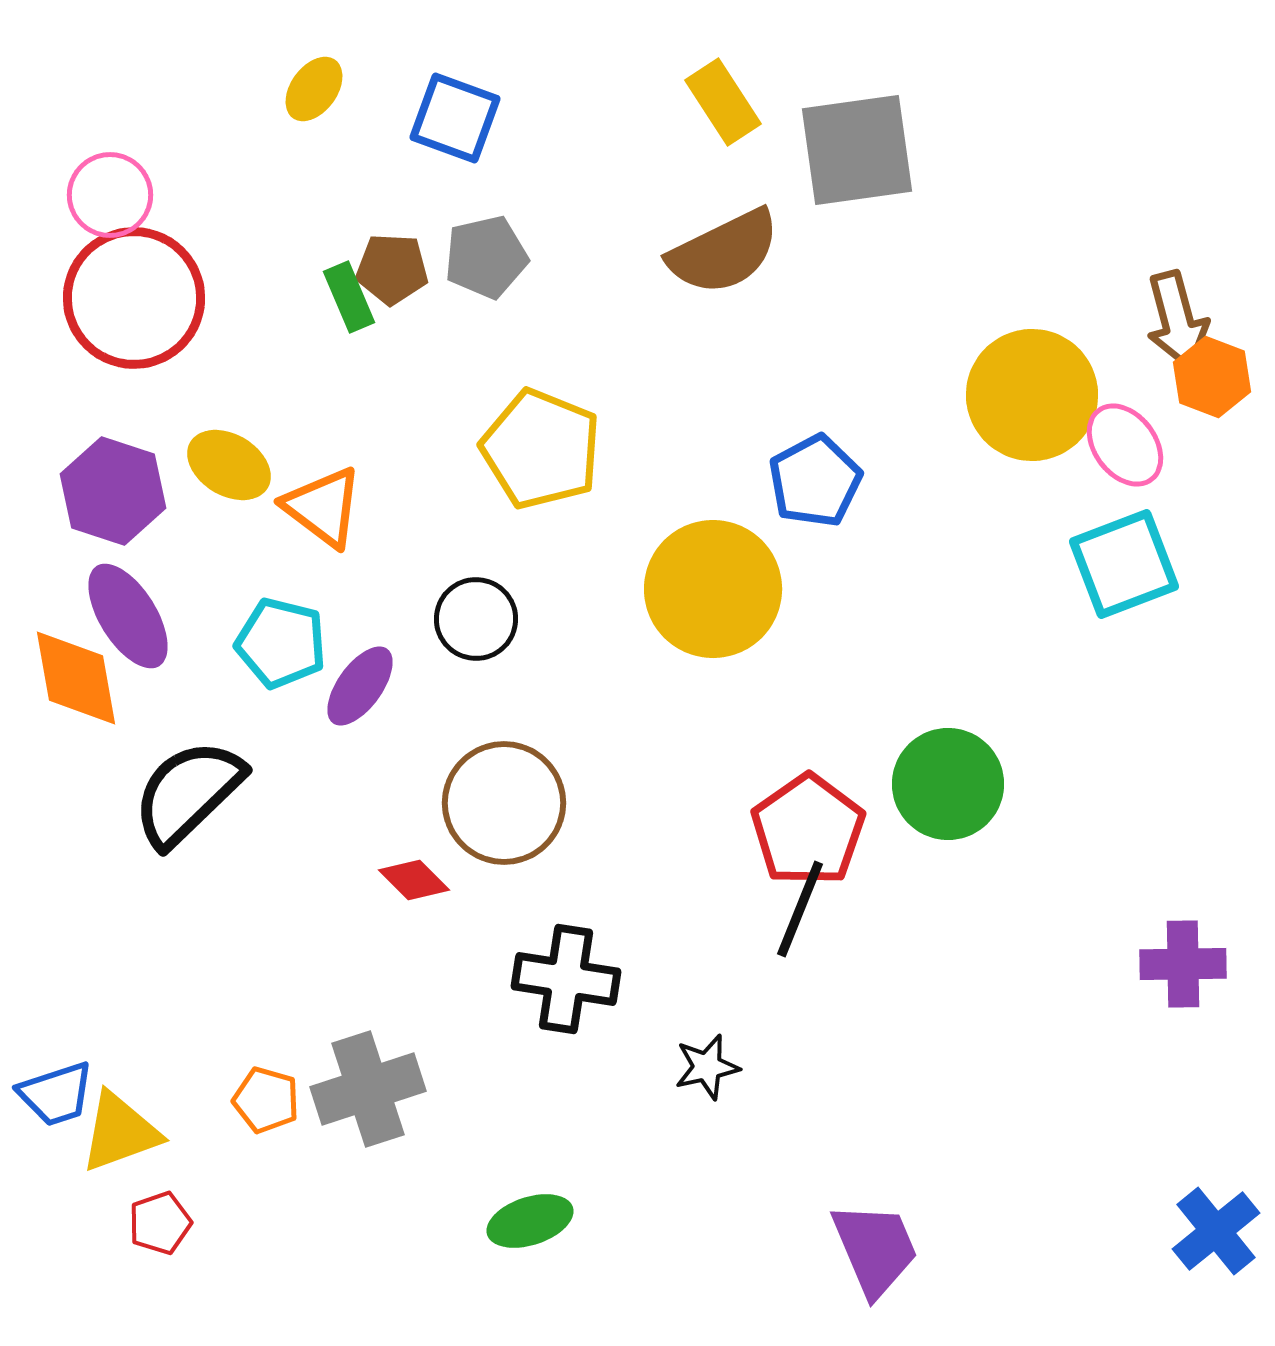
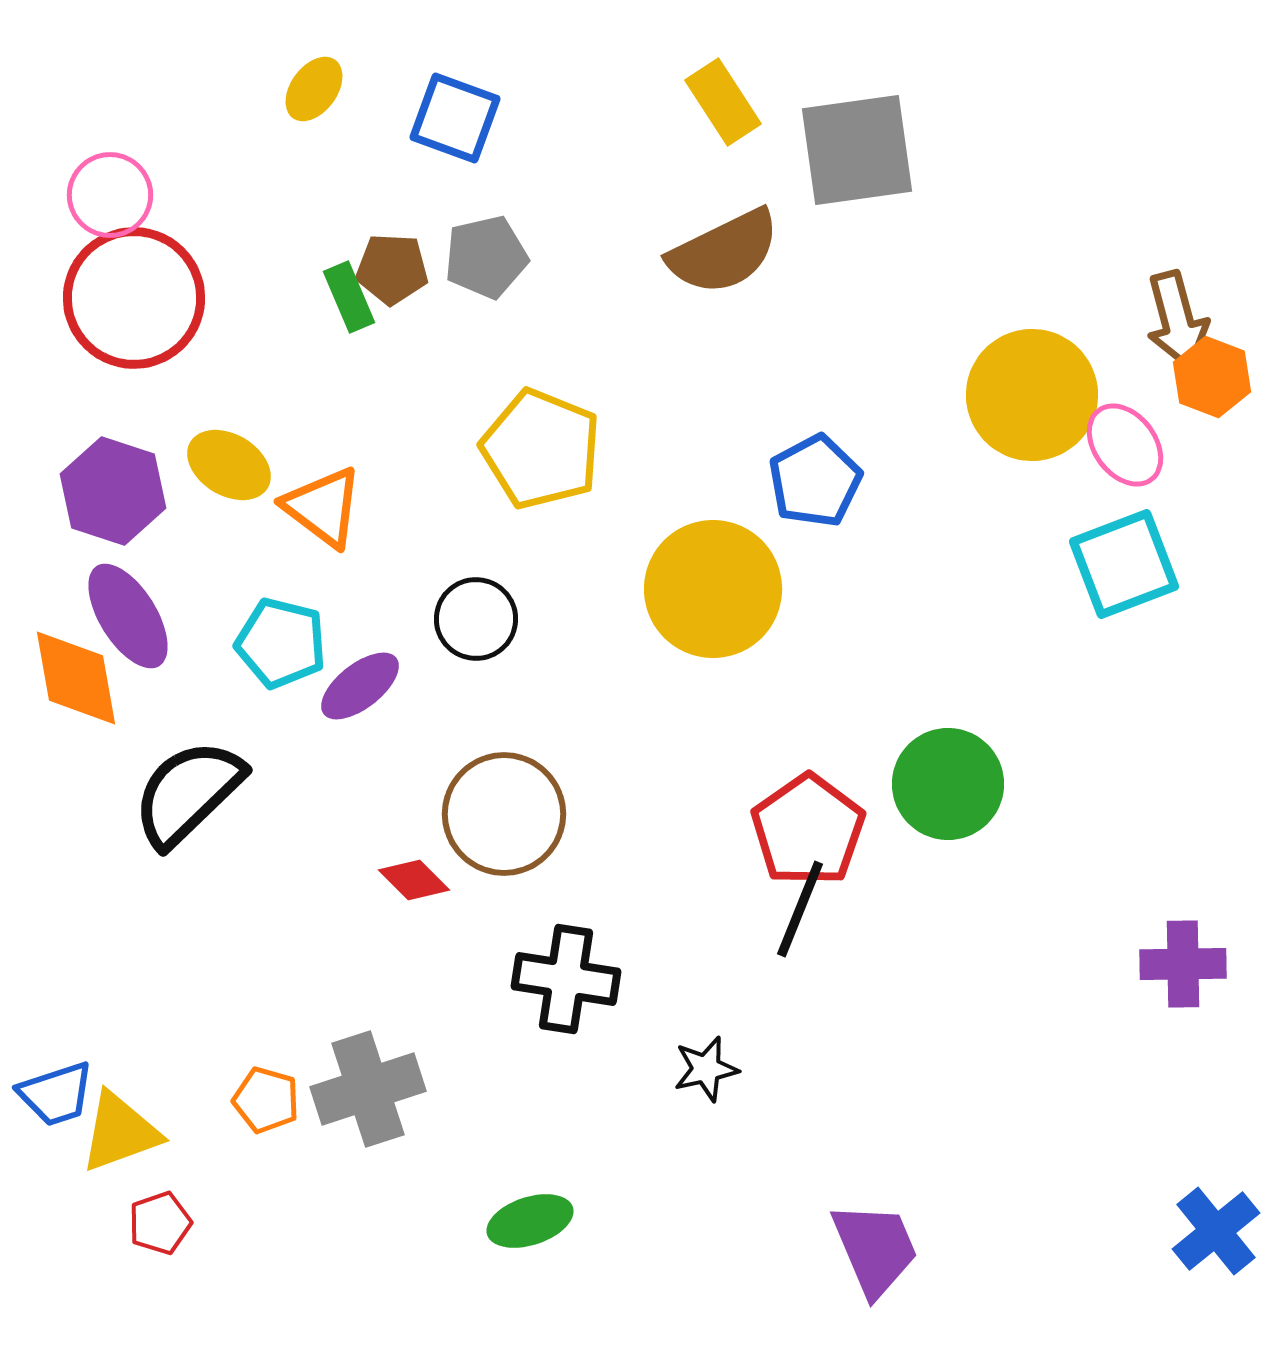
purple ellipse at (360, 686): rotated 16 degrees clockwise
brown circle at (504, 803): moved 11 px down
black star at (707, 1067): moved 1 px left, 2 px down
